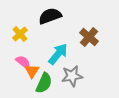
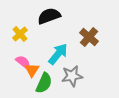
black semicircle: moved 1 px left
orange triangle: moved 1 px up
